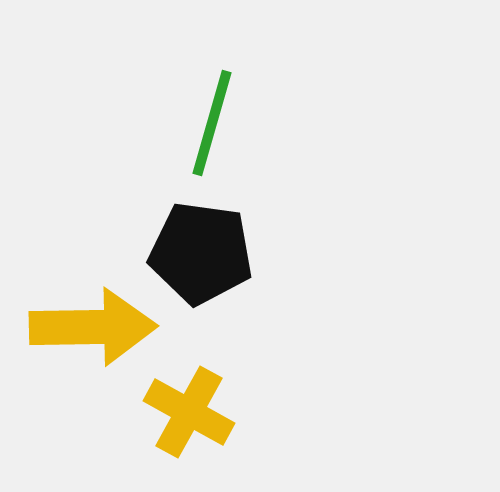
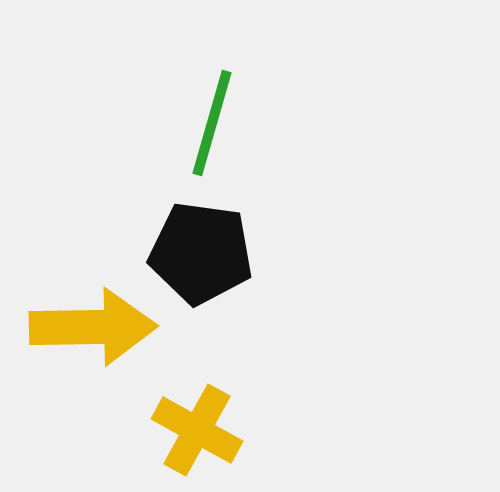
yellow cross: moved 8 px right, 18 px down
